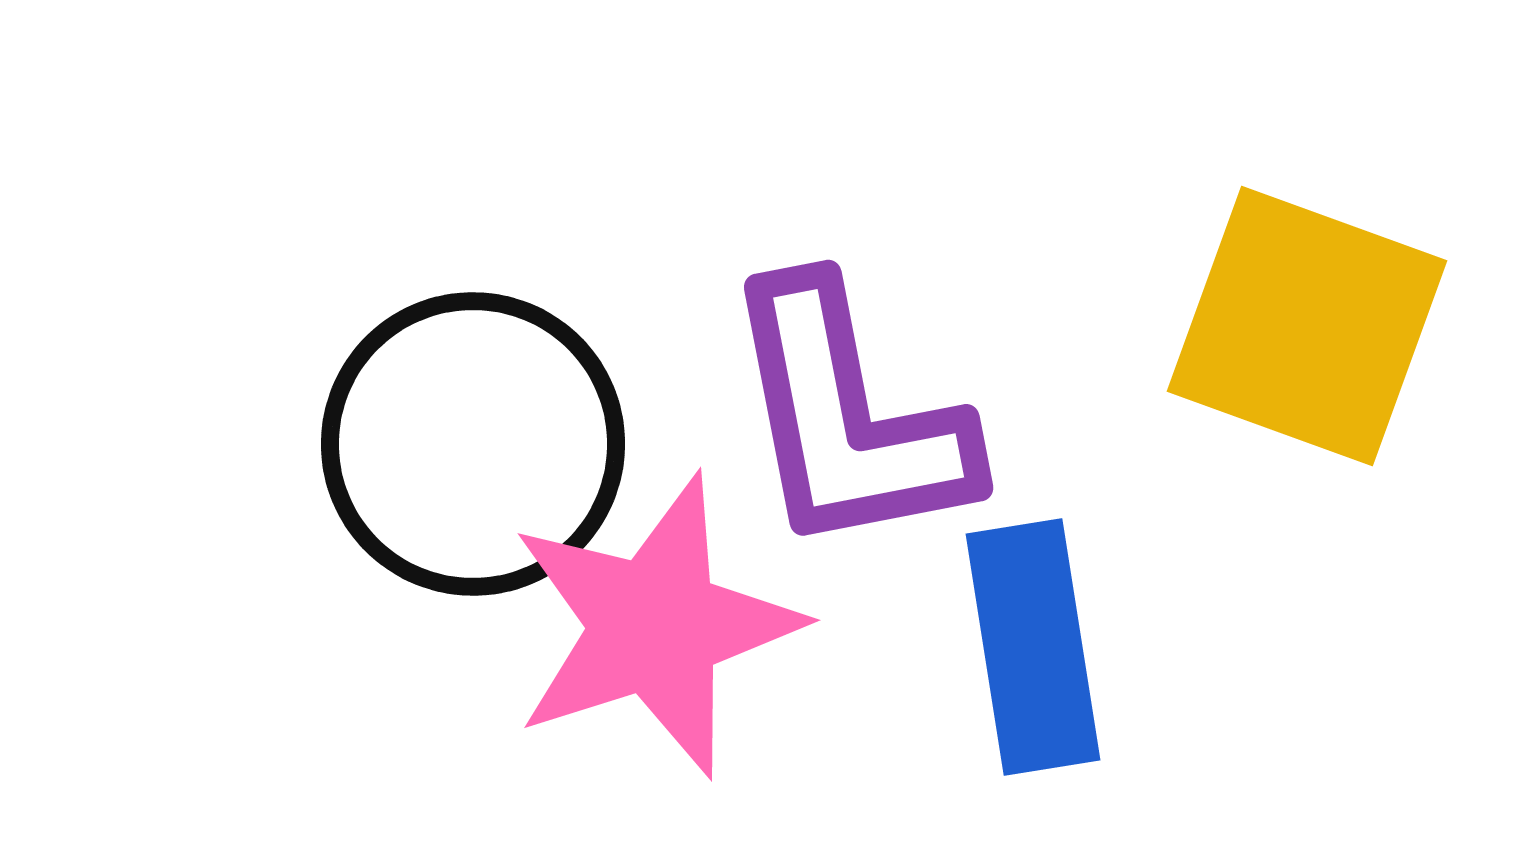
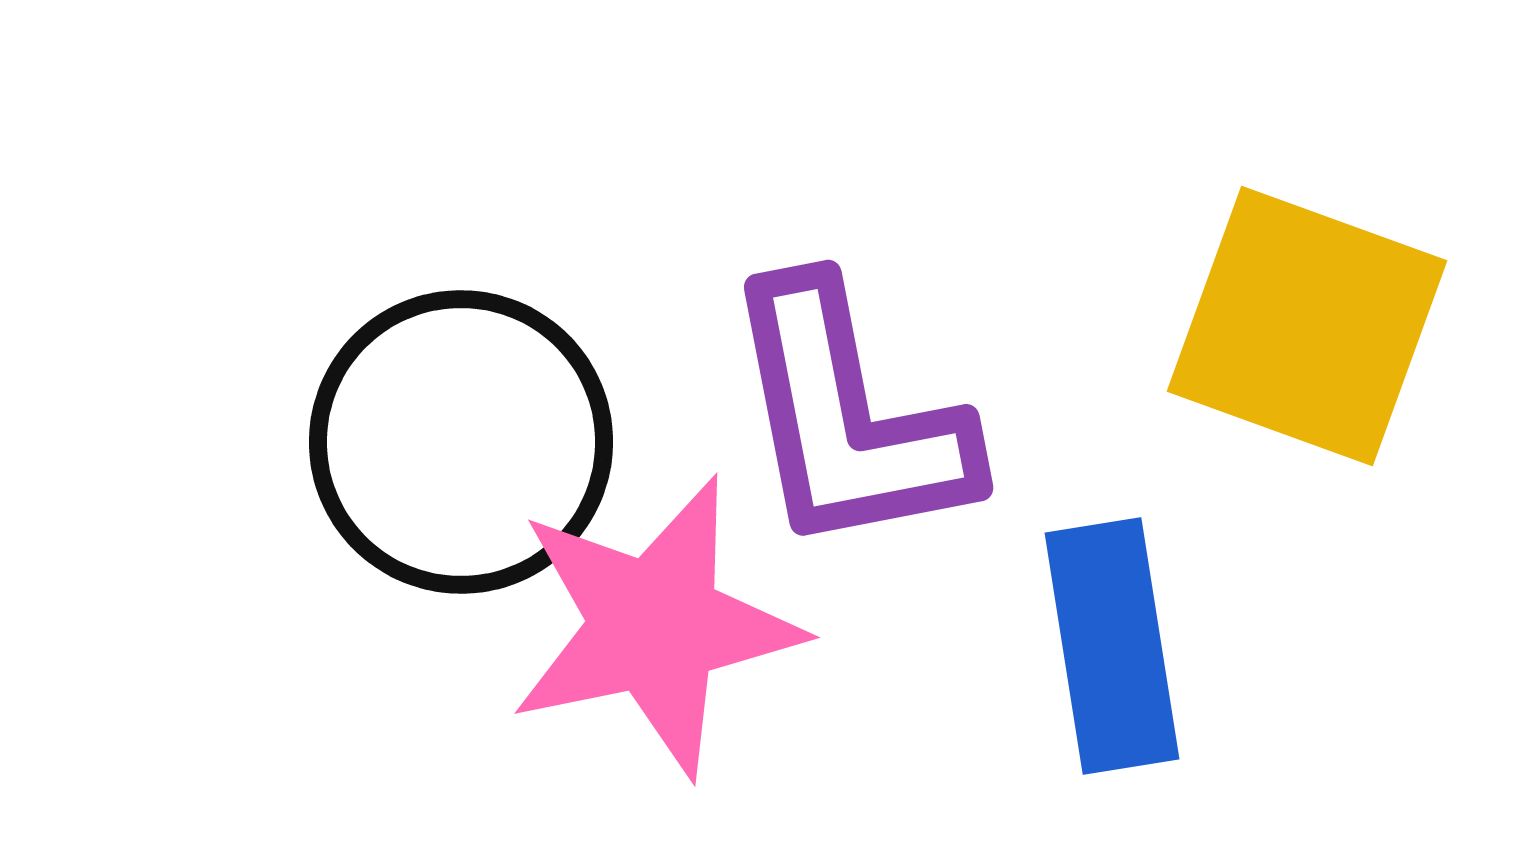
black circle: moved 12 px left, 2 px up
pink star: rotated 6 degrees clockwise
blue rectangle: moved 79 px right, 1 px up
